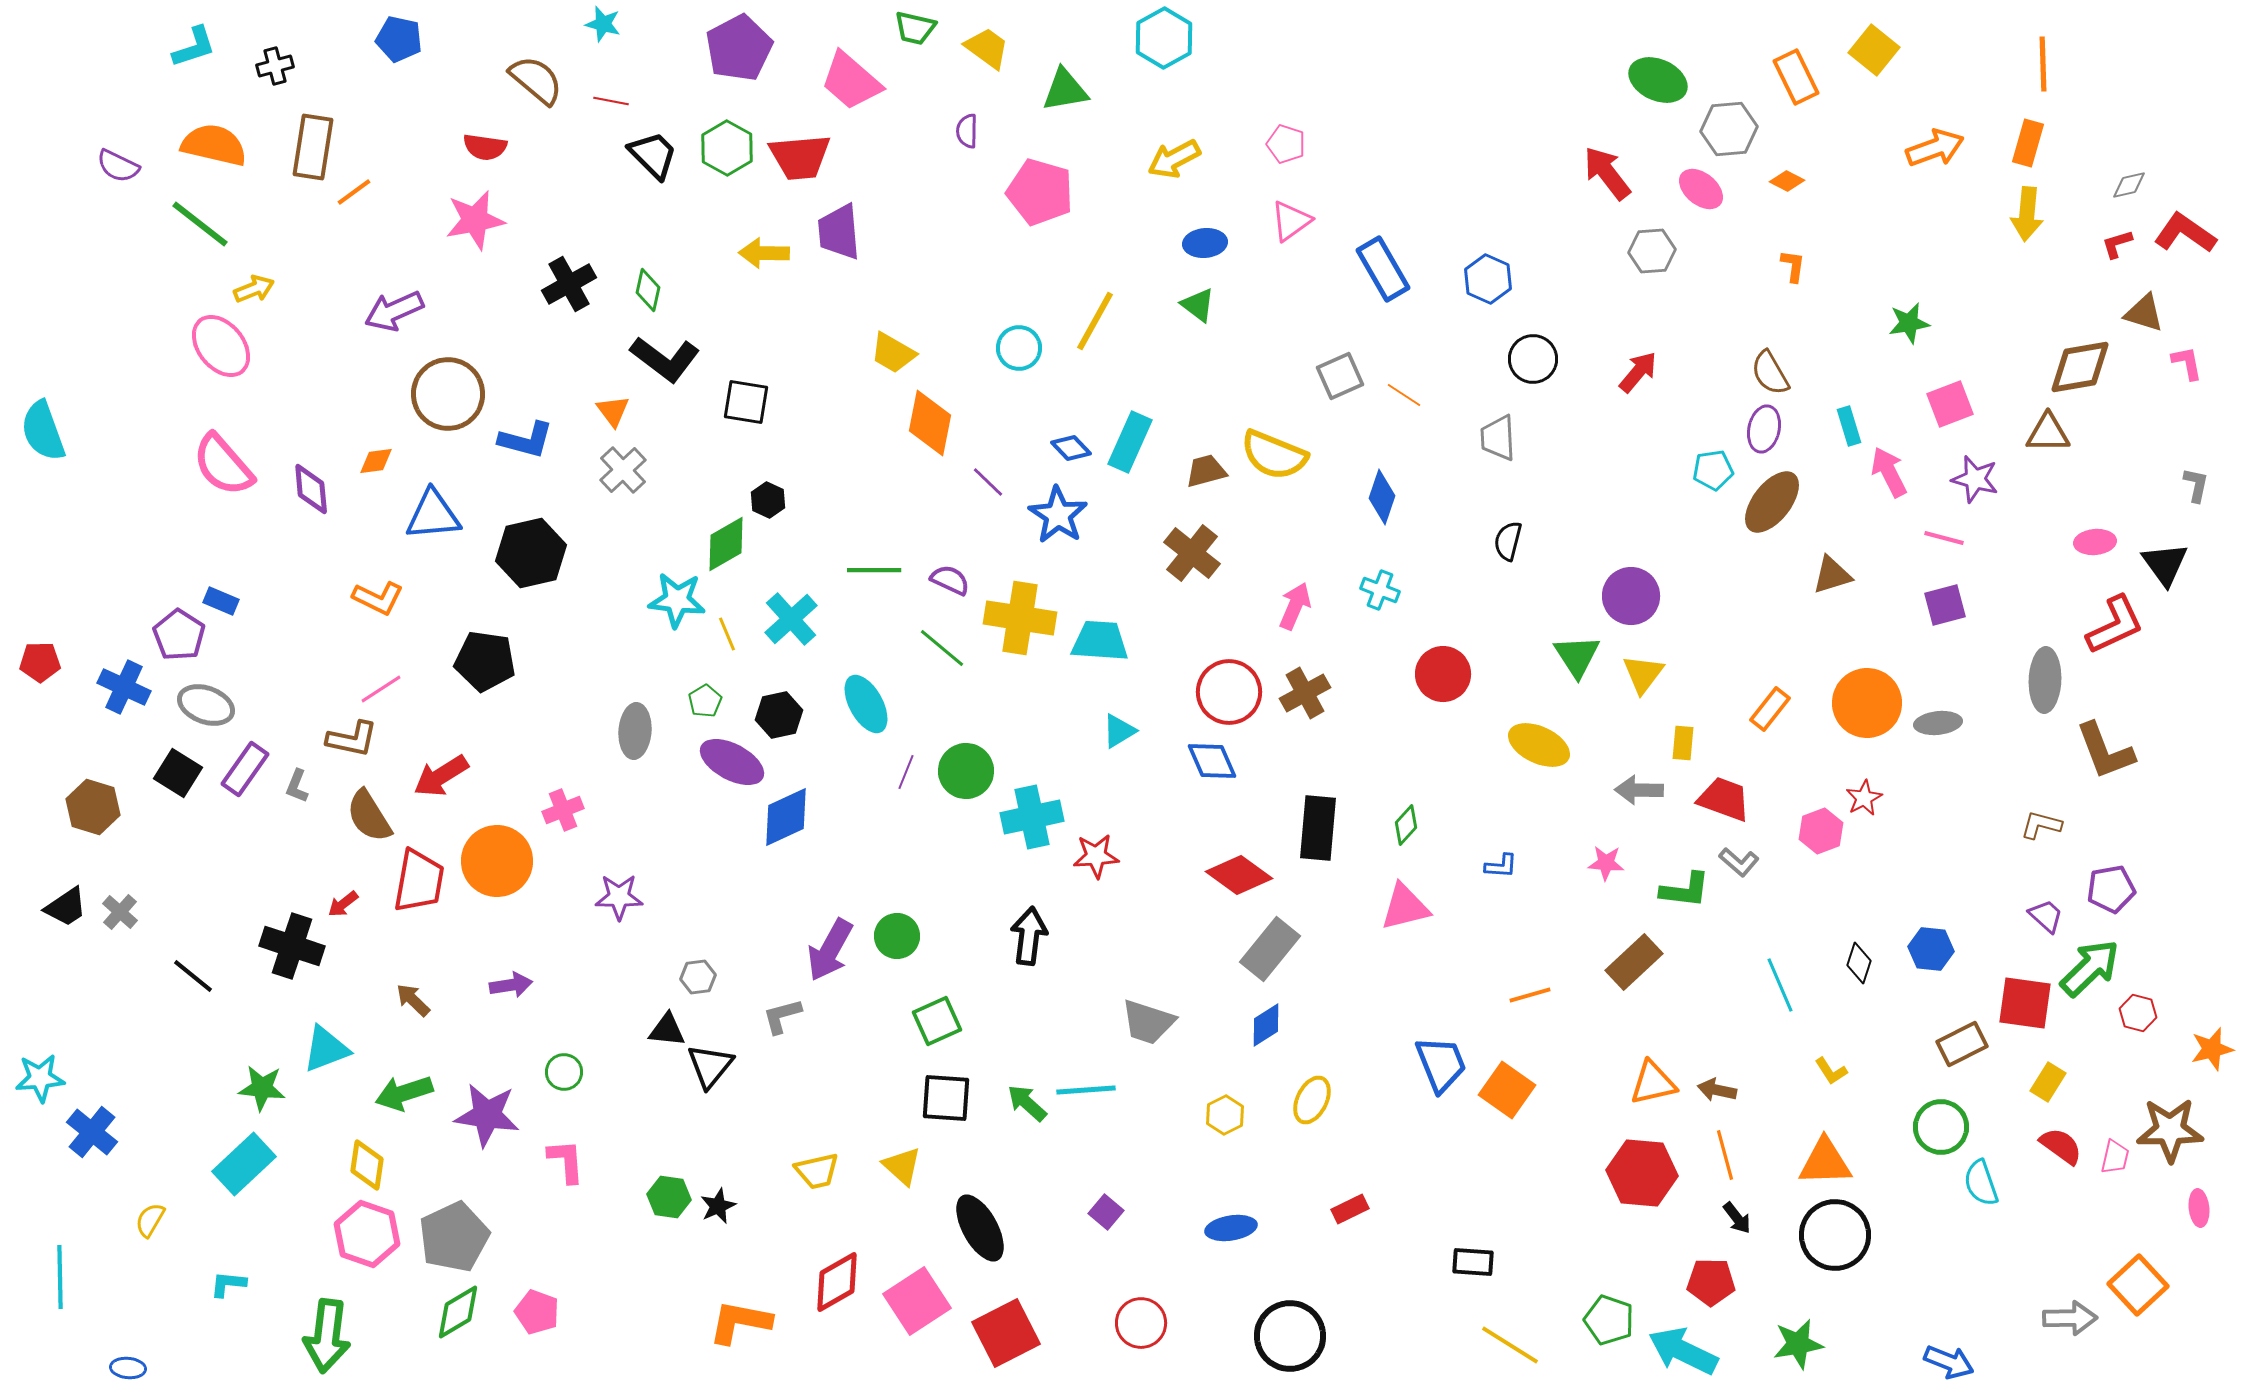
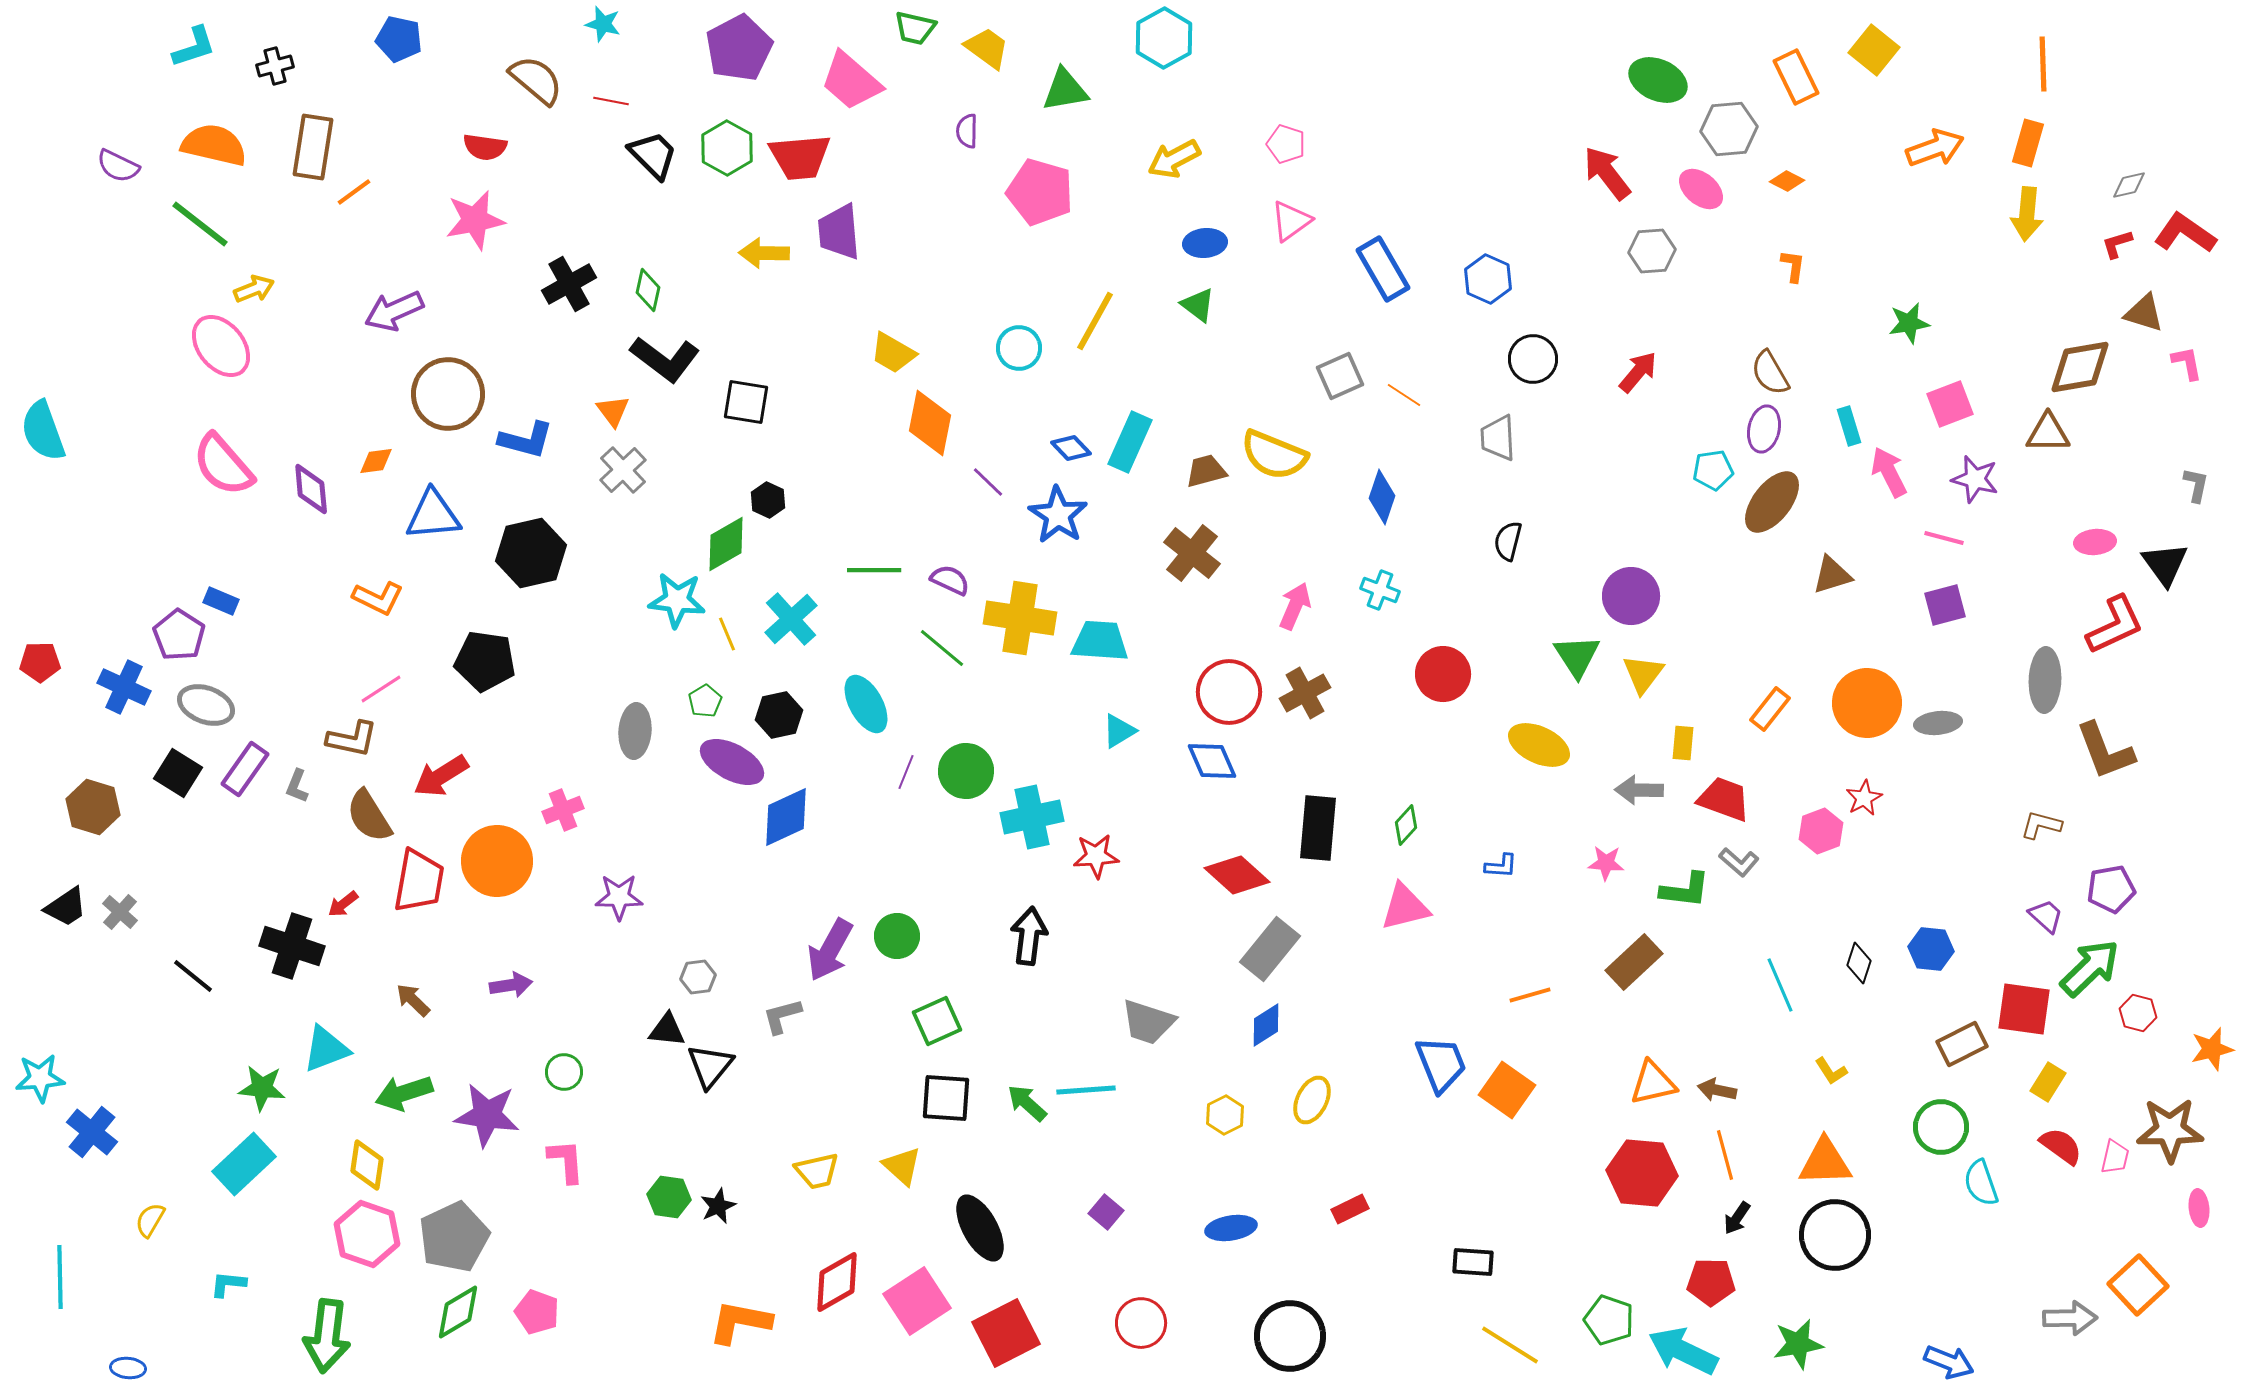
red diamond at (1239, 875): moved 2 px left; rotated 6 degrees clockwise
red square at (2025, 1003): moved 1 px left, 6 px down
black arrow at (1737, 1218): rotated 72 degrees clockwise
